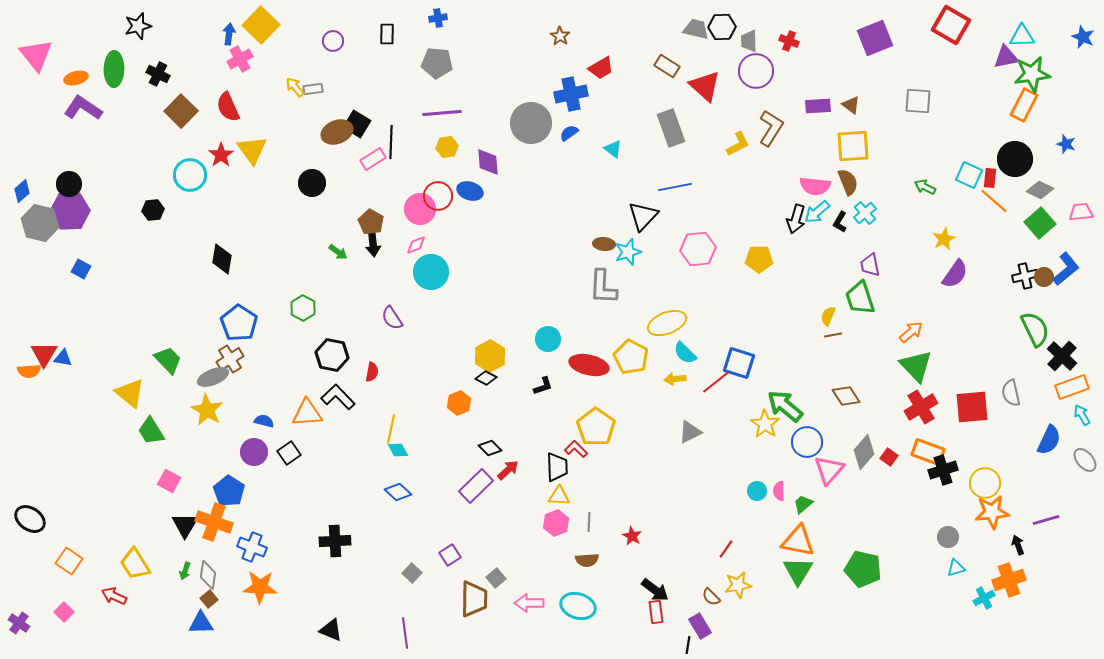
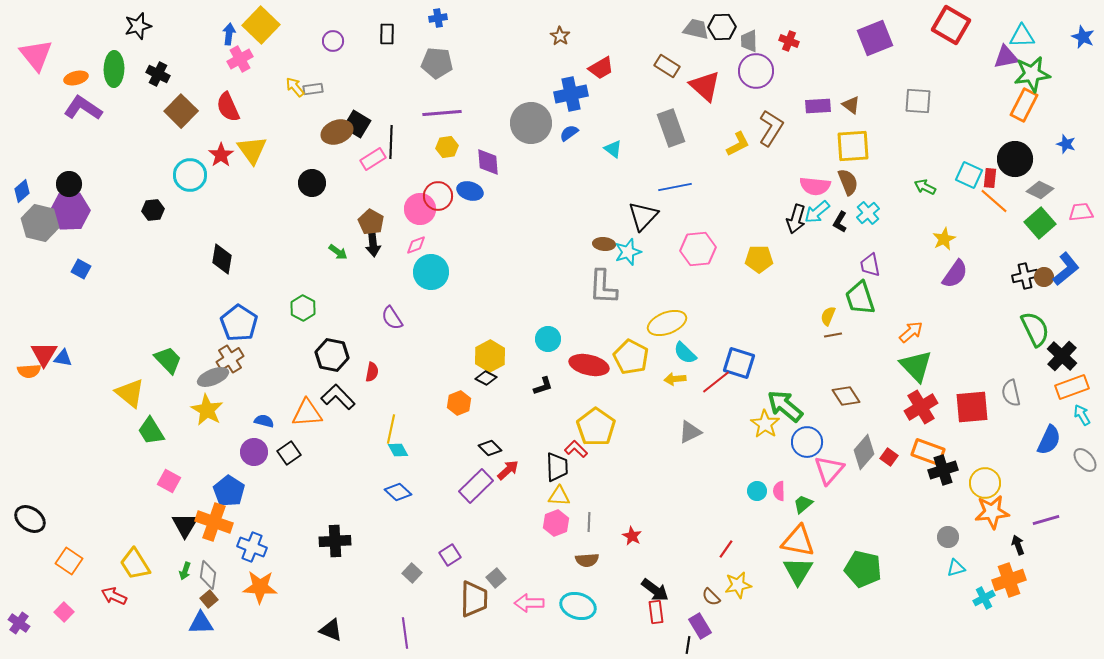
cyan cross at (865, 213): moved 3 px right
